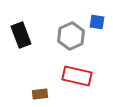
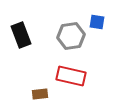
gray hexagon: rotated 16 degrees clockwise
red rectangle: moved 6 px left
